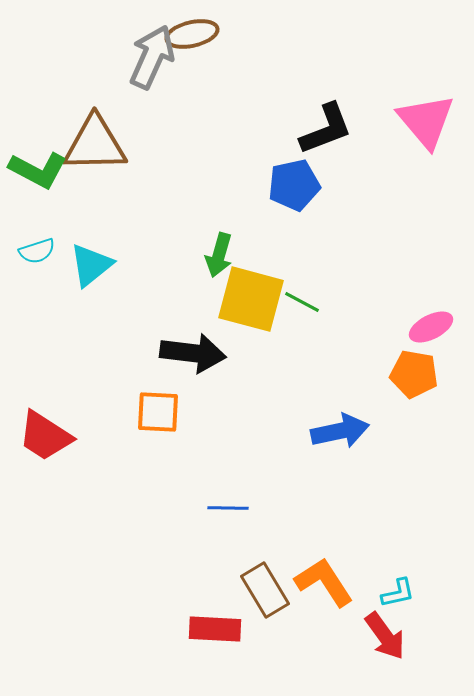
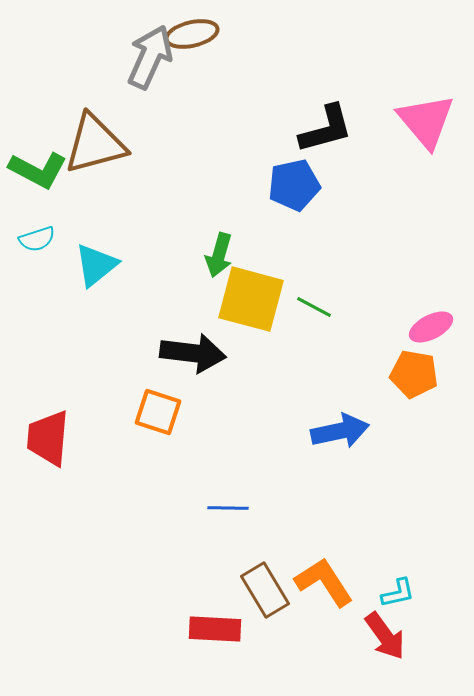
gray arrow: moved 2 px left
black L-shape: rotated 6 degrees clockwise
brown triangle: rotated 14 degrees counterclockwise
cyan semicircle: moved 12 px up
cyan triangle: moved 5 px right
green line: moved 12 px right, 5 px down
orange square: rotated 15 degrees clockwise
red trapezoid: moved 3 px right, 2 px down; rotated 62 degrees clockwise
